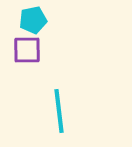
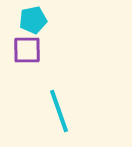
cyan line: rotated 12 degrees counterclockwise
